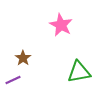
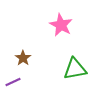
green triangle: moved 4 px left, 3 px up
purple line: moved 2 px down
